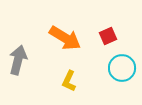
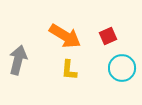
orange arrow: moved 2 px up
yellow L-shape: moved 11 px up; rotated 20 degrees counterclockwise
